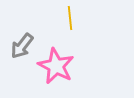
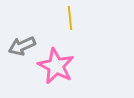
gray arrow: rotated 28 degrees clockwise
